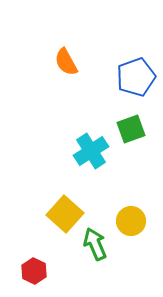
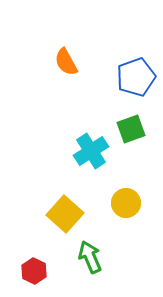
yellow circle: moved 5 px left, 18 px up
green arrow: moved 5 px left, 13 px down
